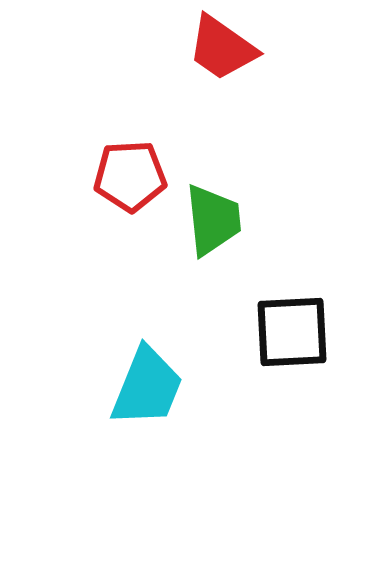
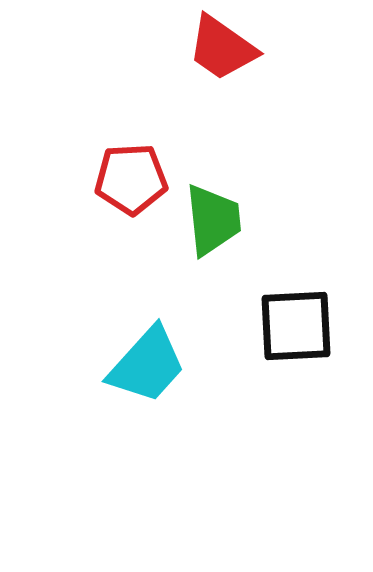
red pentagon: moved 1 px right, 3 px down
black square: moved 4 px right, 6 px up
cyan trapezoid: moved 22 px up; rotated 20 degrees clockwise
